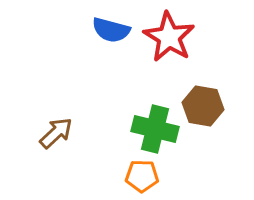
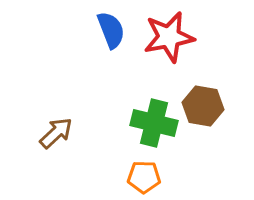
blue semicircle: rotated 126 degrees counterclockwise
red star: rotated 30 degrees clockwise
green cross: moved 1 px left, 6 px up
orange pentagon: moved 2 px right, 1 px down
